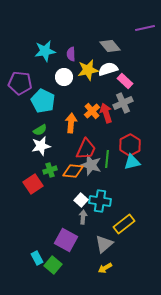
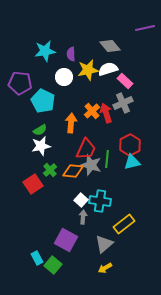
green cross: rotated 24 degrees counterclockwise
